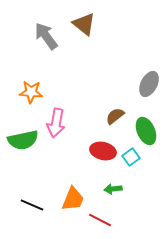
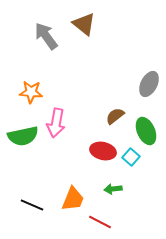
green semicircle: moved 4 px up
cyan square: rotated 12 degrees counterclockwise
red line: moved 2 px down
